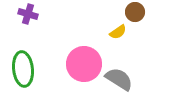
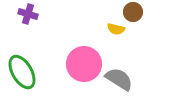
brown circle: moved 2 px left
yellow semicircle: moved 2 px left, 3 px up; rotated 48 degrees clockwise
green ellipse: moved 1 px left, 3 px down; rotated 24 degrees counterclockwise
